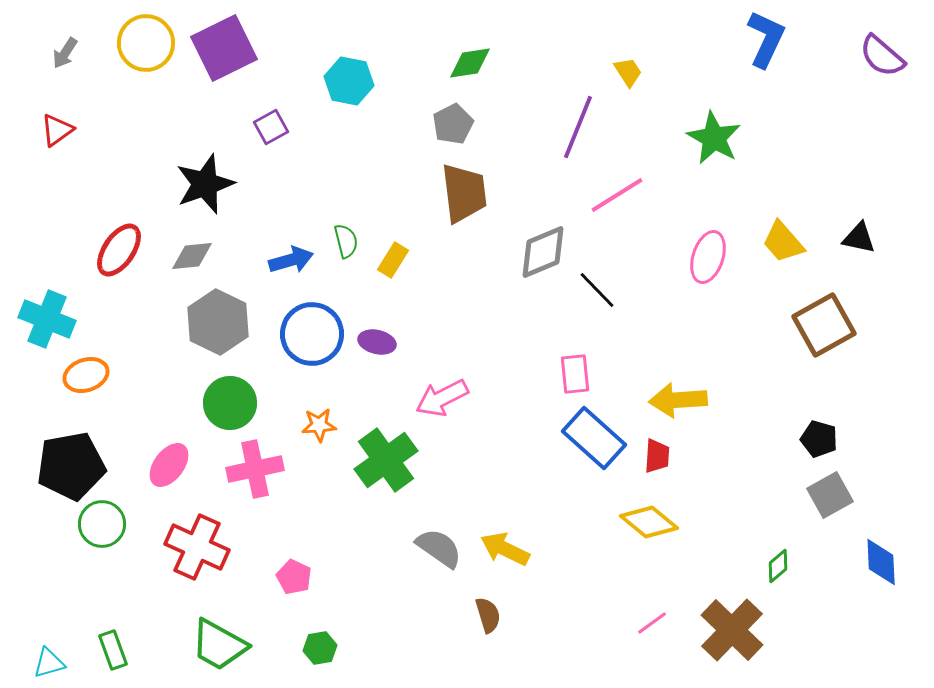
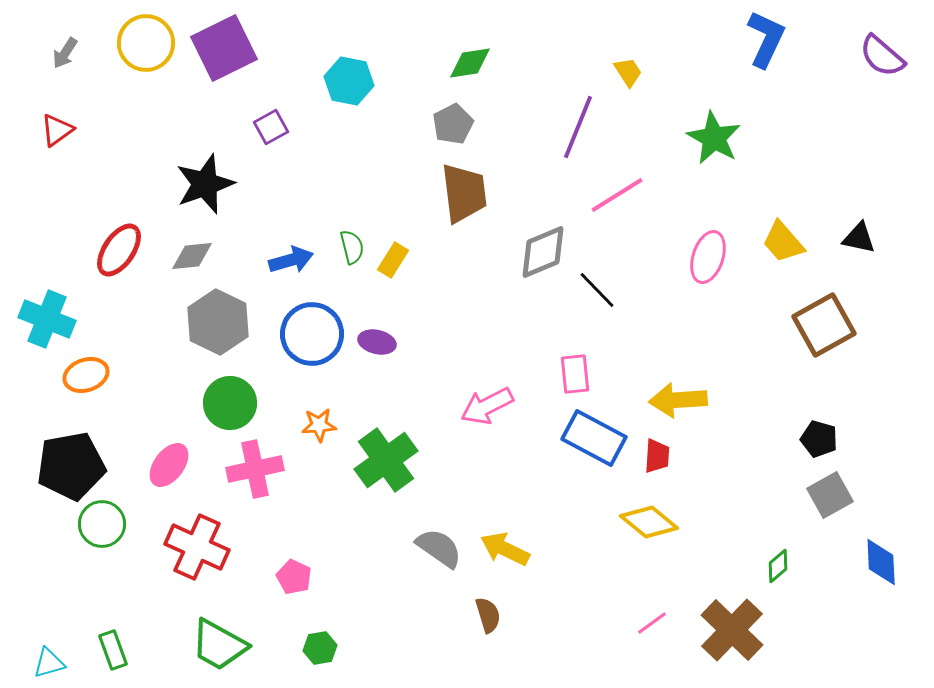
green semicircle at (346, 241): moved 6 px right, 6 px down
pink arrow at (442, 398): moved 45 px right, 8 px down
blue rectangle at (594, 438): rotated 14 degrees counterclockwise
